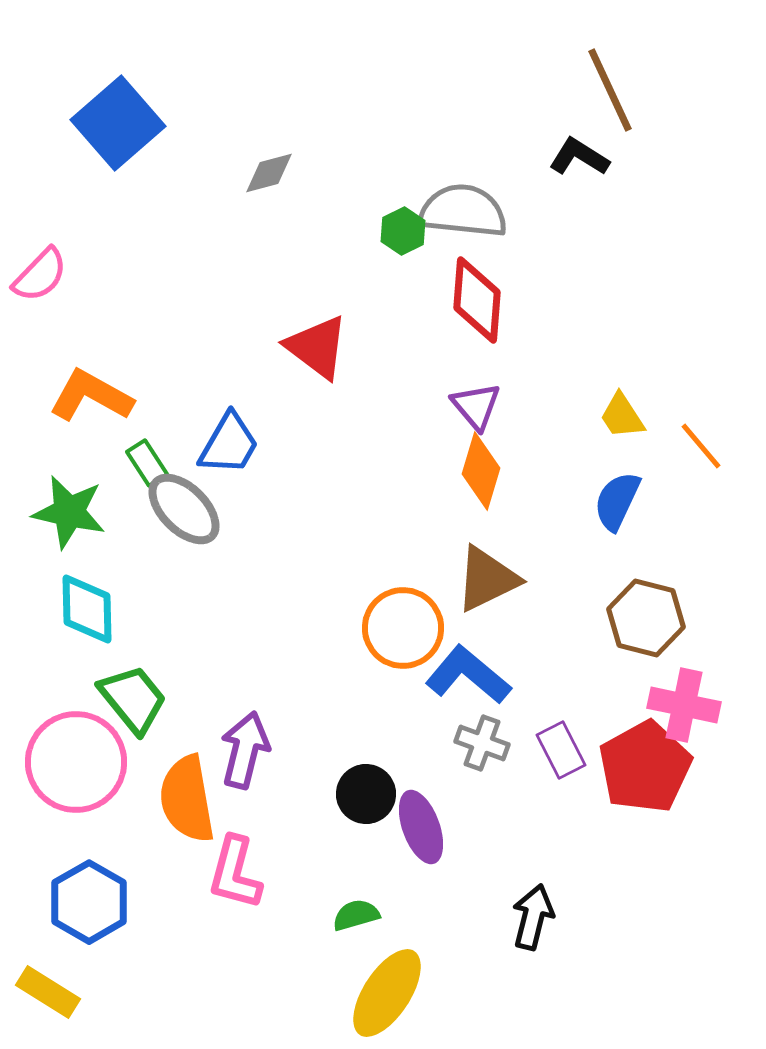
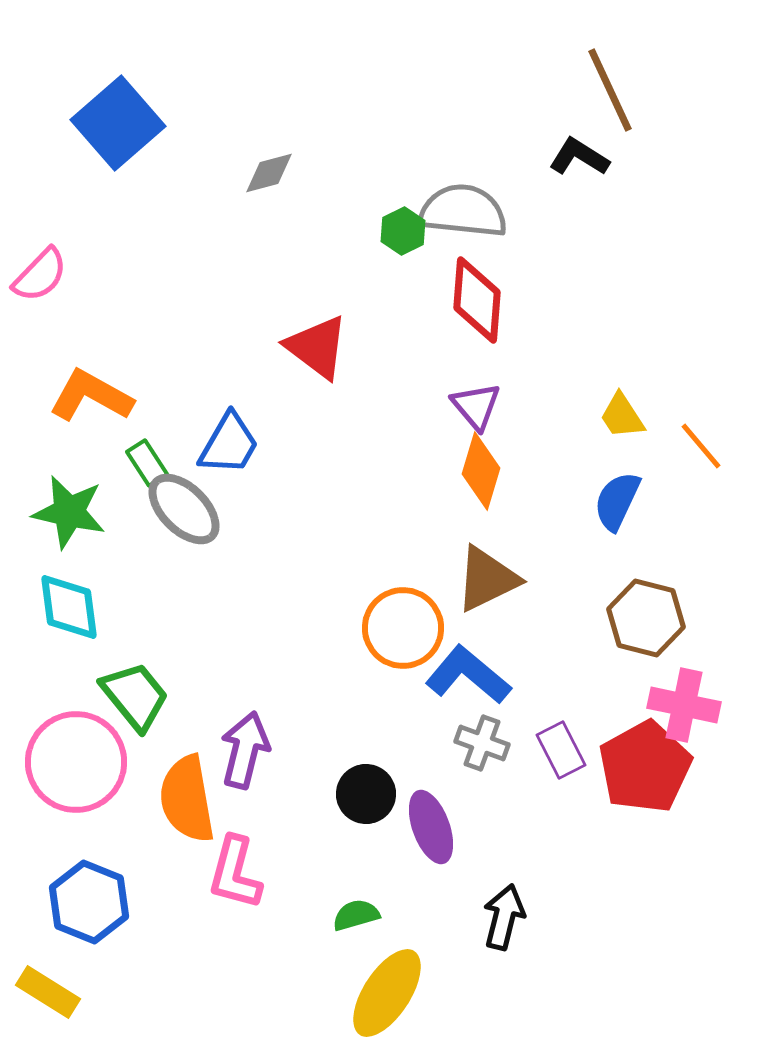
cyan diamond: moved 18 px left, 2 px up; rotated 6 degrees counterclockwise
green trapezoid: moved 2 px right, 3 px up
purple ellipse: moved 10 px right
blue hexagon: rotated 8 degrees counterclockwise
black arrow: moved 29 px left
